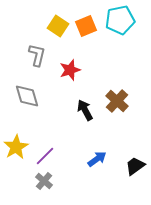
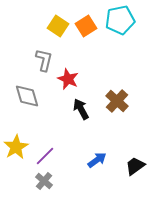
orange square: rotated 10 degrees counterclockwise
gray L-shape: moved 7 px right, 5 px down
red star: moved 2 px left, 9 px down; rotated 30 degrees counterclockwise
black arrow: moved 4 px left, 1 px up
blue arrow: moved 1 px down
